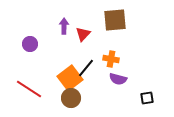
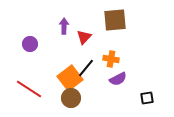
red triangle: moved 1 px right, 3 px down
purple semicircle: rotated 42 degrees counterclockwise
